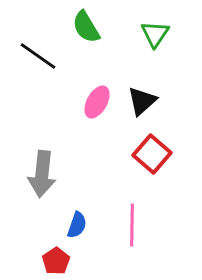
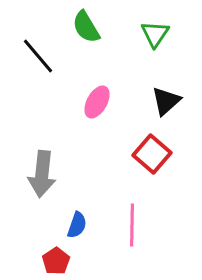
black line: rotated 15 degrees clockwise
black triangle: moved 24 px right
